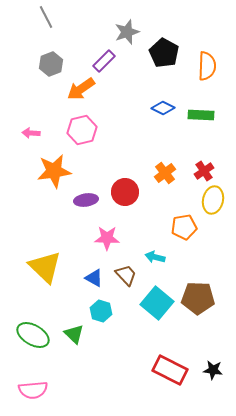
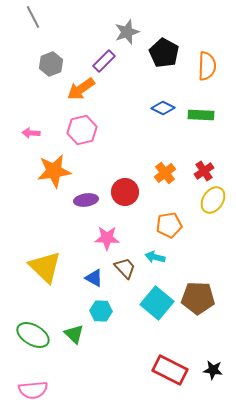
gray line: moved 13 px left
yellow ellipse: rotated 20 degrees clockwise
orange pentagon: moved 15 px left, 2 px up
brown trapezoid: moved 1 px left, 7 px up
cyan hexagon: rotated 15 degrees counterclockwise
